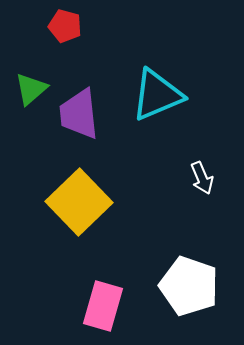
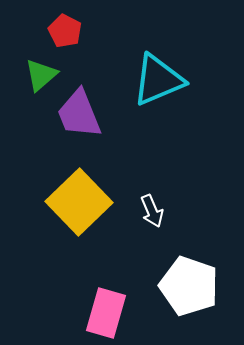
red pentagon: moved 5 px down; rotated 12 degrees clockwise
green triangle: moved 10 px right, 14 px up
cyan triangle: moved 1 px right, 15 px up
purple trapezoid: rotated 16 degrees counterclockwise
white arrow: moved 50 px left, 33 px down
pink rectangle: moved 3 px right, 7 px down
